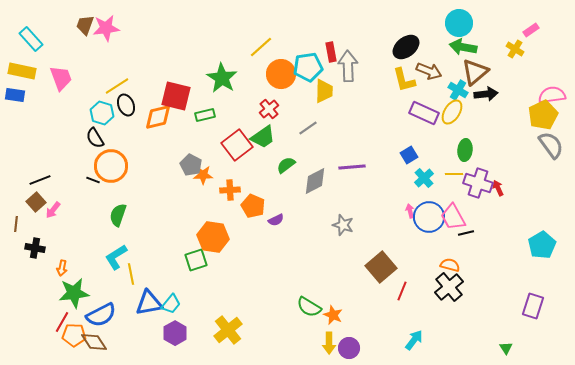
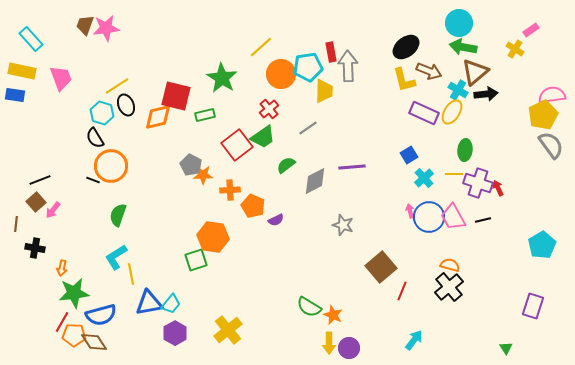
black line at (466, 233): moved 17 px right, 13 px up
blue semicircle at (101, 315): rotated 12 degrees clockwise
